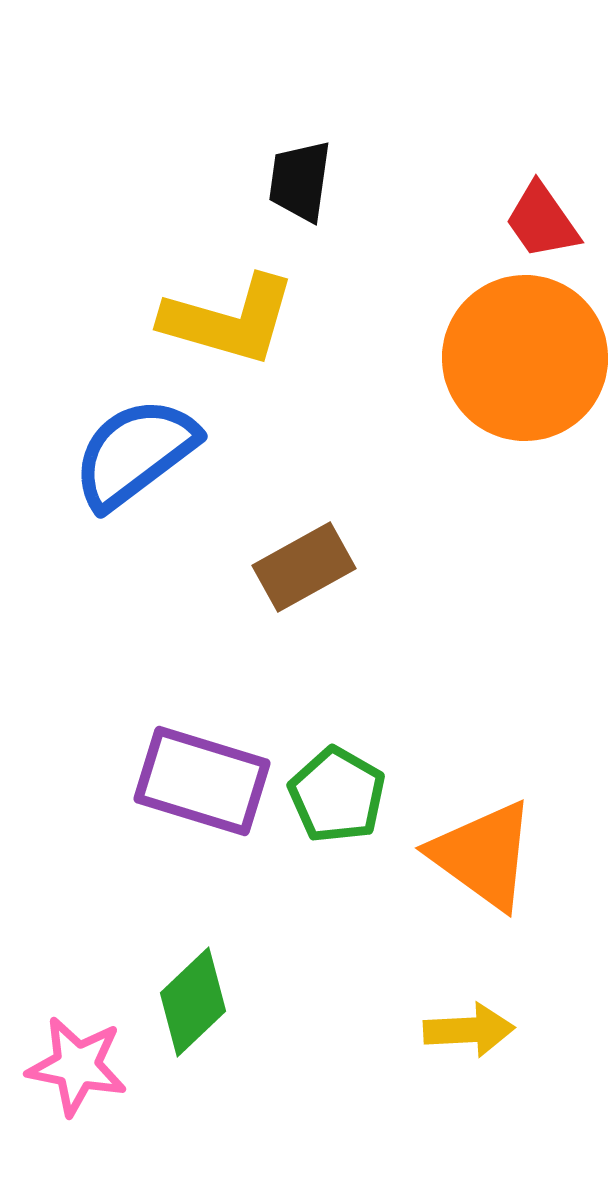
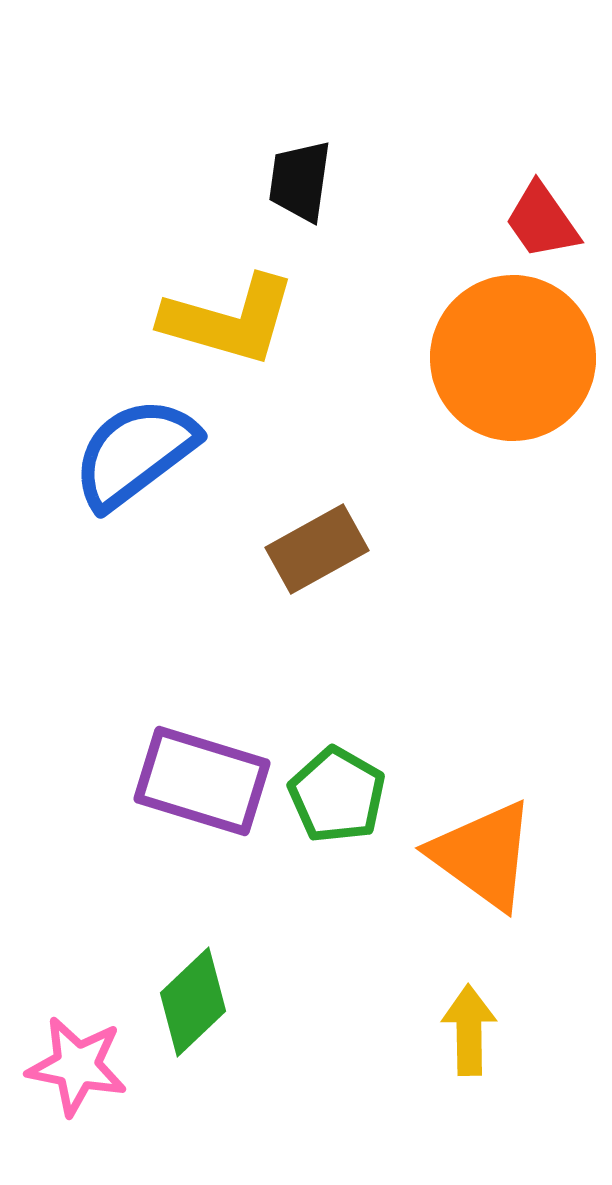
orange circle: moved 12 px left
brown rectangle: moved 13 px right, 18 px up
yellow arrow: rotated 88 degrees counterclockwise
